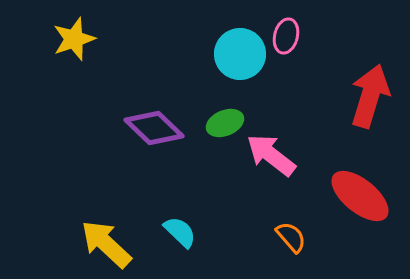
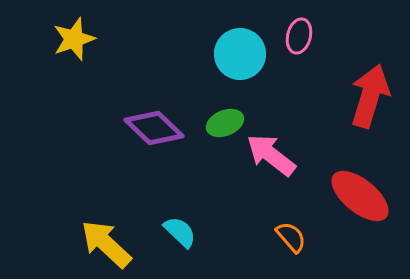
pink ellipse: moved 13 px right
